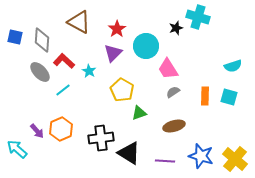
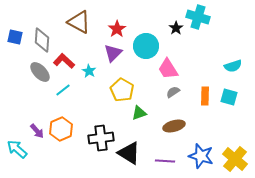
black star: rotated 16 degrees counterclockwise
